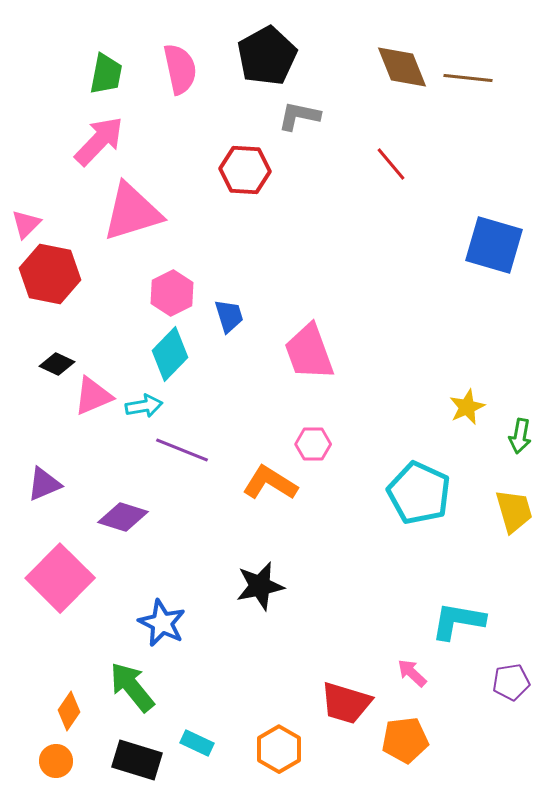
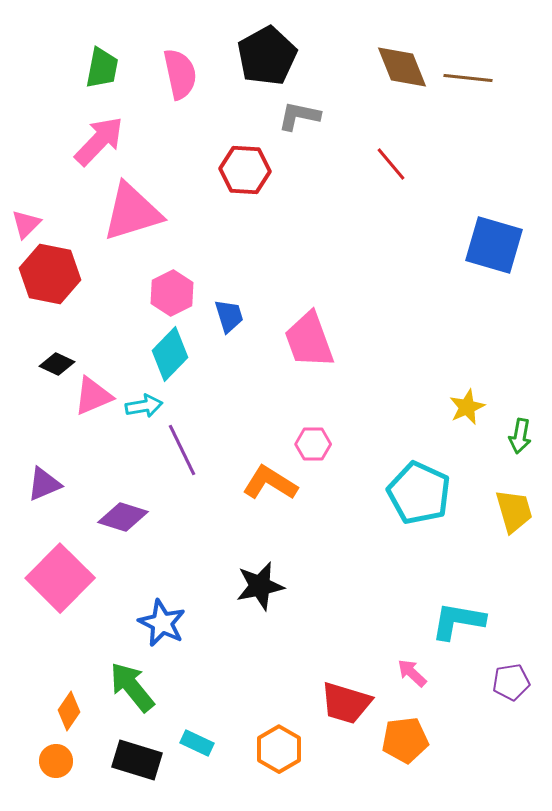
pink semicircle at (180, 69): moved 5 px down
green trapezoid at (106, 74): moved 4 px left, 6 px up
pink trapezoid at (309, 352): moved 12 px up
purple line at (182, 450): rotated 42 degrees clockwise
